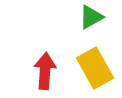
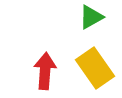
yellow rectangle: rotated 6 degrees counterclockwise
